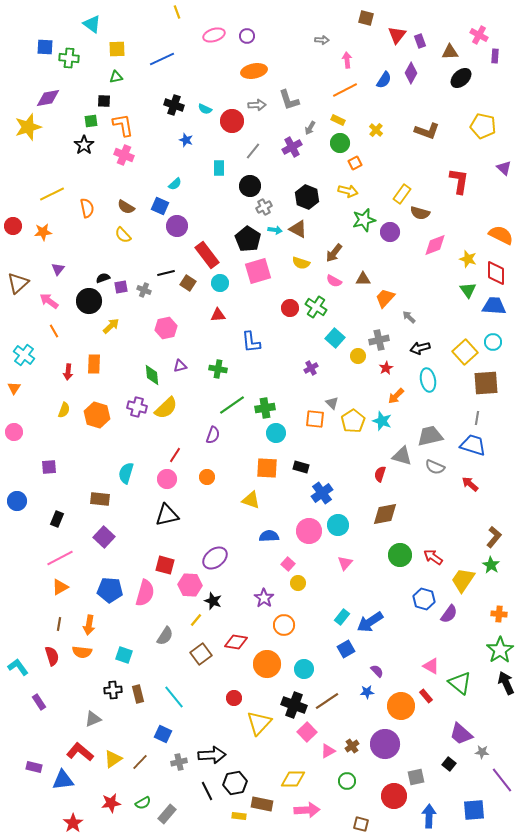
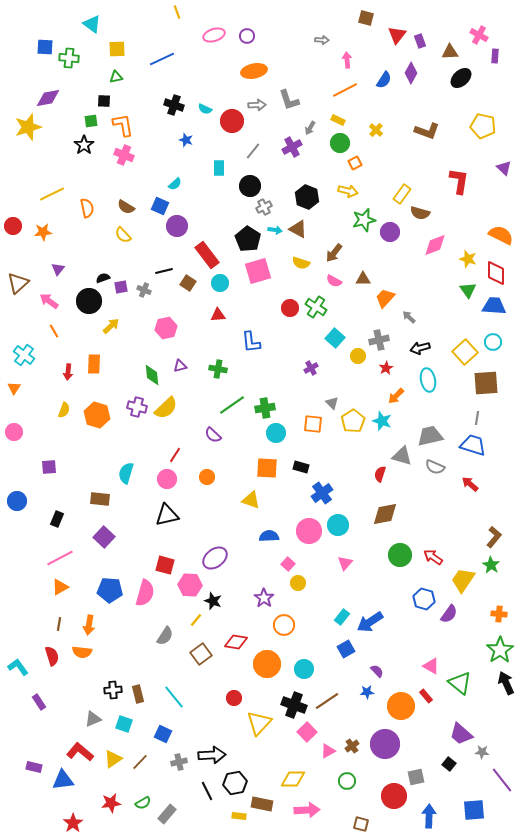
black line at (166, 273): moved 2 px left, 2 px up
orange square at (315, 419): moved 2 px left, 5 px down
purple semicircle at (213, 435): rotated 114 degrees clockwise
cyan square at (124, 655): moved 69 px down
